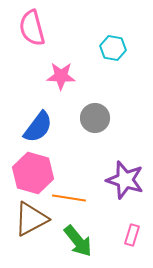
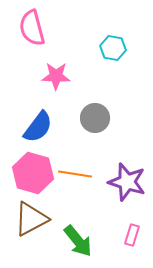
pink star: moved 5 px left
purple star: moved 2 px right, 2 px down
orange line: moved 6 px right, 24 px up
